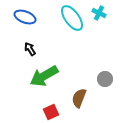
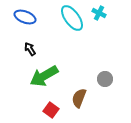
red square: moved 2 px up; rotated 28 degrees counterclockwise
